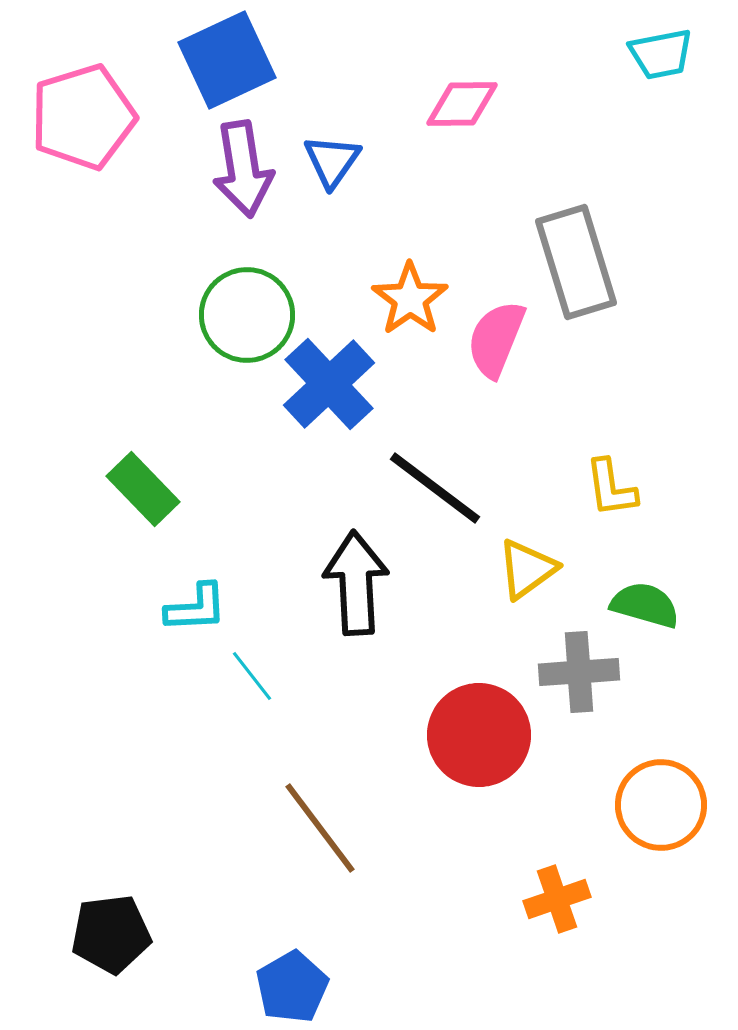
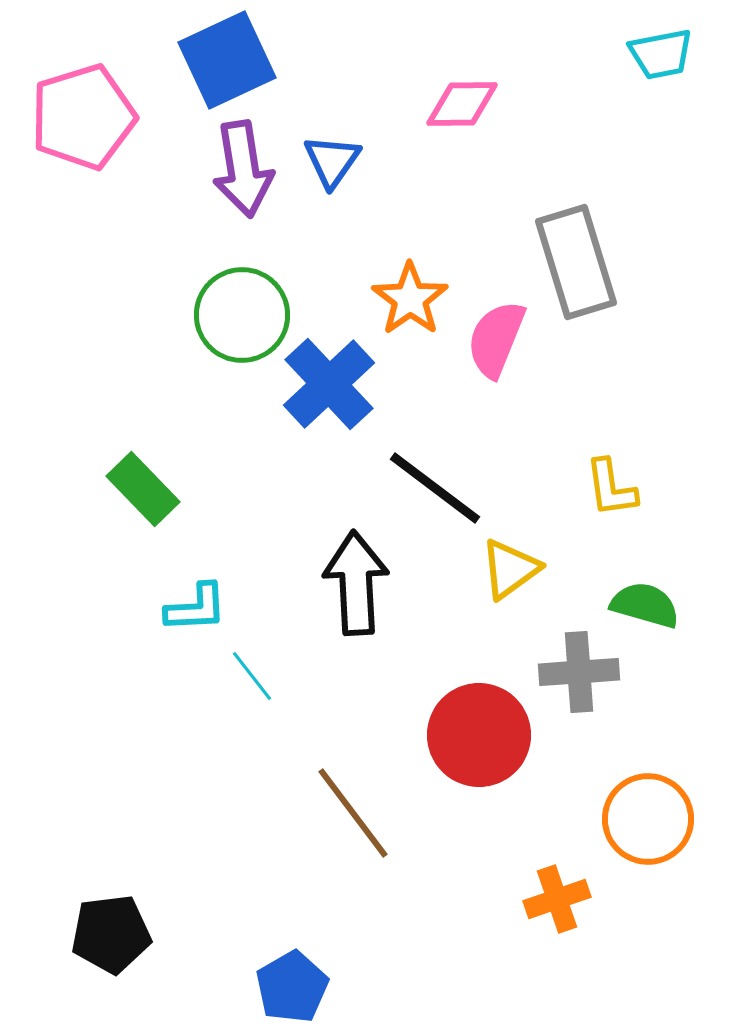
green circle: moved 5 px left
yellow triangle: moved 17 px left
orange circle: moved 13 px left, 14 px down
brown line: moved 33 px right, 15 px up
